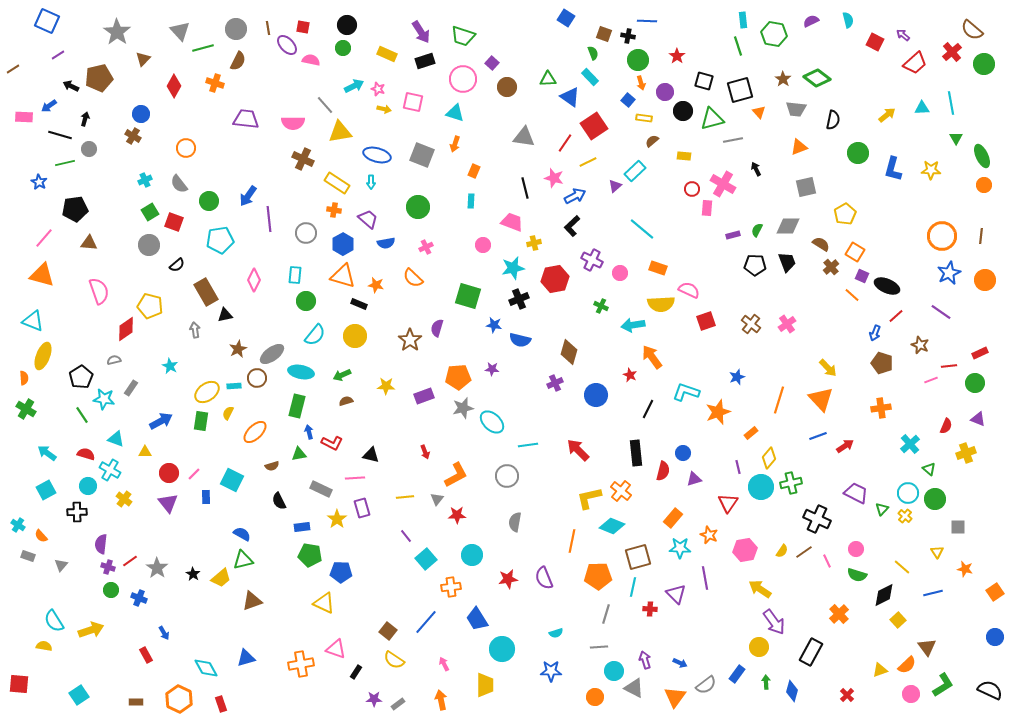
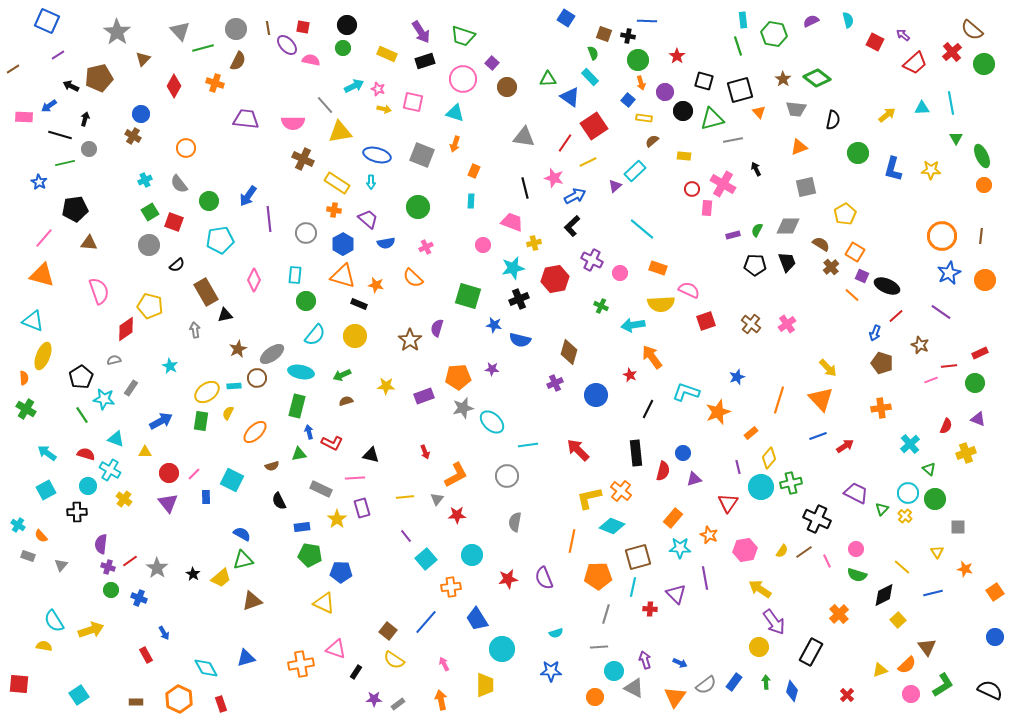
blue rectangle at (737, 674): moved 3 px left, 8 px down
